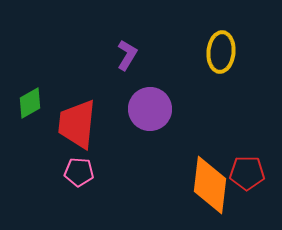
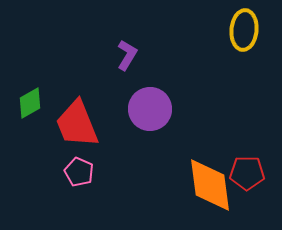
yellow ellipse: moved 23 px right, 22 px up
red trapezoid: rotated 28 degrees counterclockwise
pink pentagon: rotated 20 degrees clockwise
orange diamond: rotated 14 degrees counterclockwise
